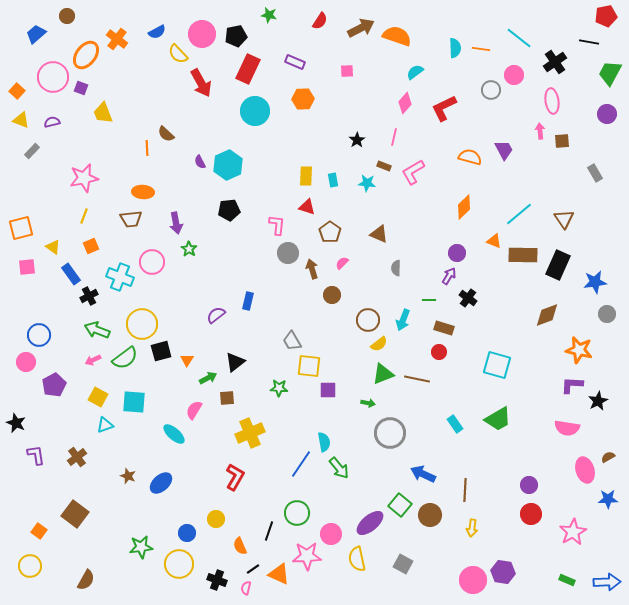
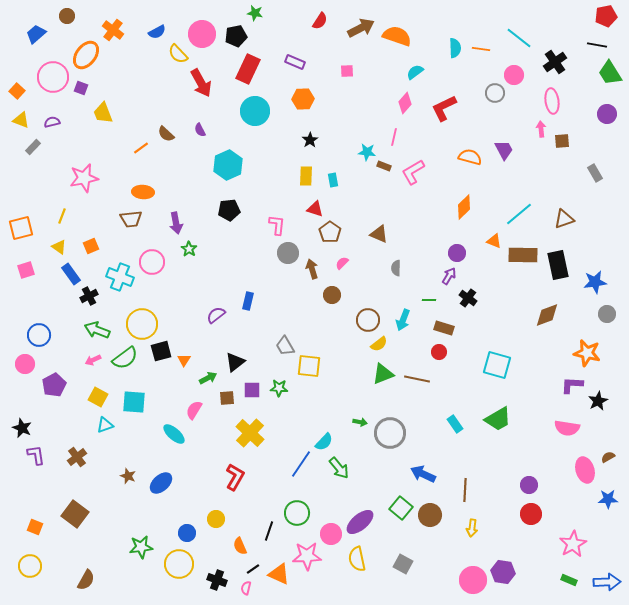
green star at (269, 15): moved 14 px left, 2 px up
orange cross at (117, 39): moved 4 px left, 9 px up
black line at (589, 42): moved 8 px right, 3 px down
green trapezoid at (610, 73): rotated 60 degrees counterclockwise
gray circle at (491, 90): moved 4 px right, 3 px down
pink arrow at (540, 131): moved 1 px right, 2 px up
black star at (357, 140): moved 47 px left
orange line at (147, 148): moved 6 px left; rotated 56 degrees clockwise
gray rectangle at (32, 151): moved 1 px right, 4 px up
purple semicircle at (200, 162): moved 32 px up
cyan star at (367, 183): moved 31 px up
red triangle at (307, 207): moved 8 px right, 2 px down
yellow line at (84, 216): moved 22 px left
brown triangle at (564, 219): rotated 45 degrees clockwise
yellow triangle at (53, 247): moved 6 px right
black rectangle at (558, 265): rotated 36 degrees counterclockwise
pink square at (27, 267): moved 1 px left, 3 px down; rotated 12 degrees counterclockwise
gray trapezoid at (292, 341): moved 7 px left, 5 px down
orange star at (579, 350): moved 8 px right, 3 px down
orange triangle at (187, 360): moved 3 px left
pink circle at (26, 362): moved 1 px left, 2 px down
purple square at (328, 390): moved 76 px left
green arrow at (368, 403): moved 8 px left, 19 px down
black star at (16, 423): moved 6 px right, 5 px down
yellow cross at (250, 433): rotated 24 degrees counterclockwise
cyan semicircle at (324, 442): rotated 54 degrees clockwise
green square at (400, 505): moved 1 px right, 3 px down
purple ellipse at (370, 523): moved 10 px left, 1 px up
orange square at (39, 531): moved 4 px left, 4 px up; rotated 14 degrees counterclockwise
pink star at (573, 532): moved 12 px down
green rectangle at (567, 580): moved 2 px right
